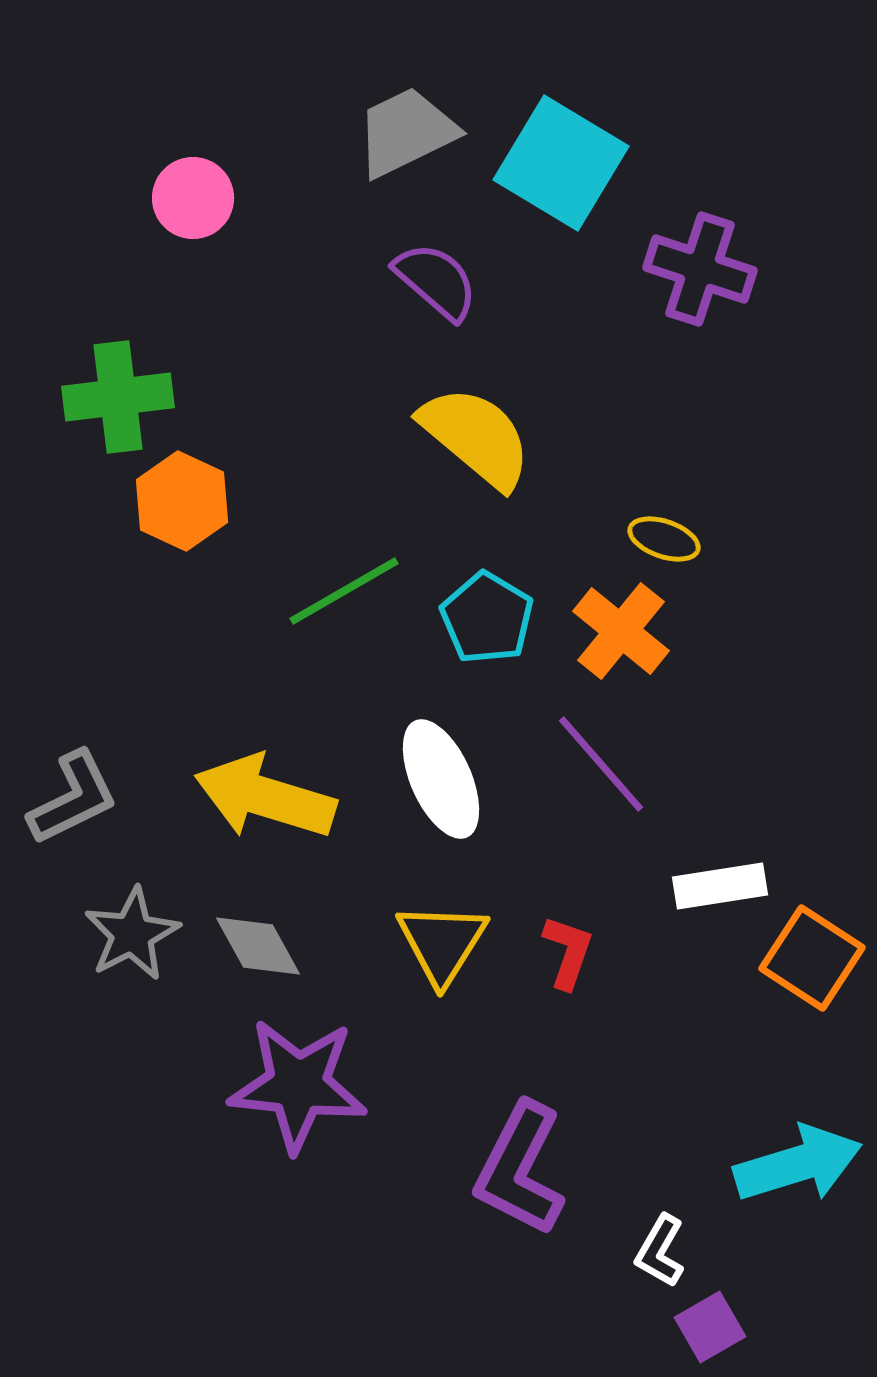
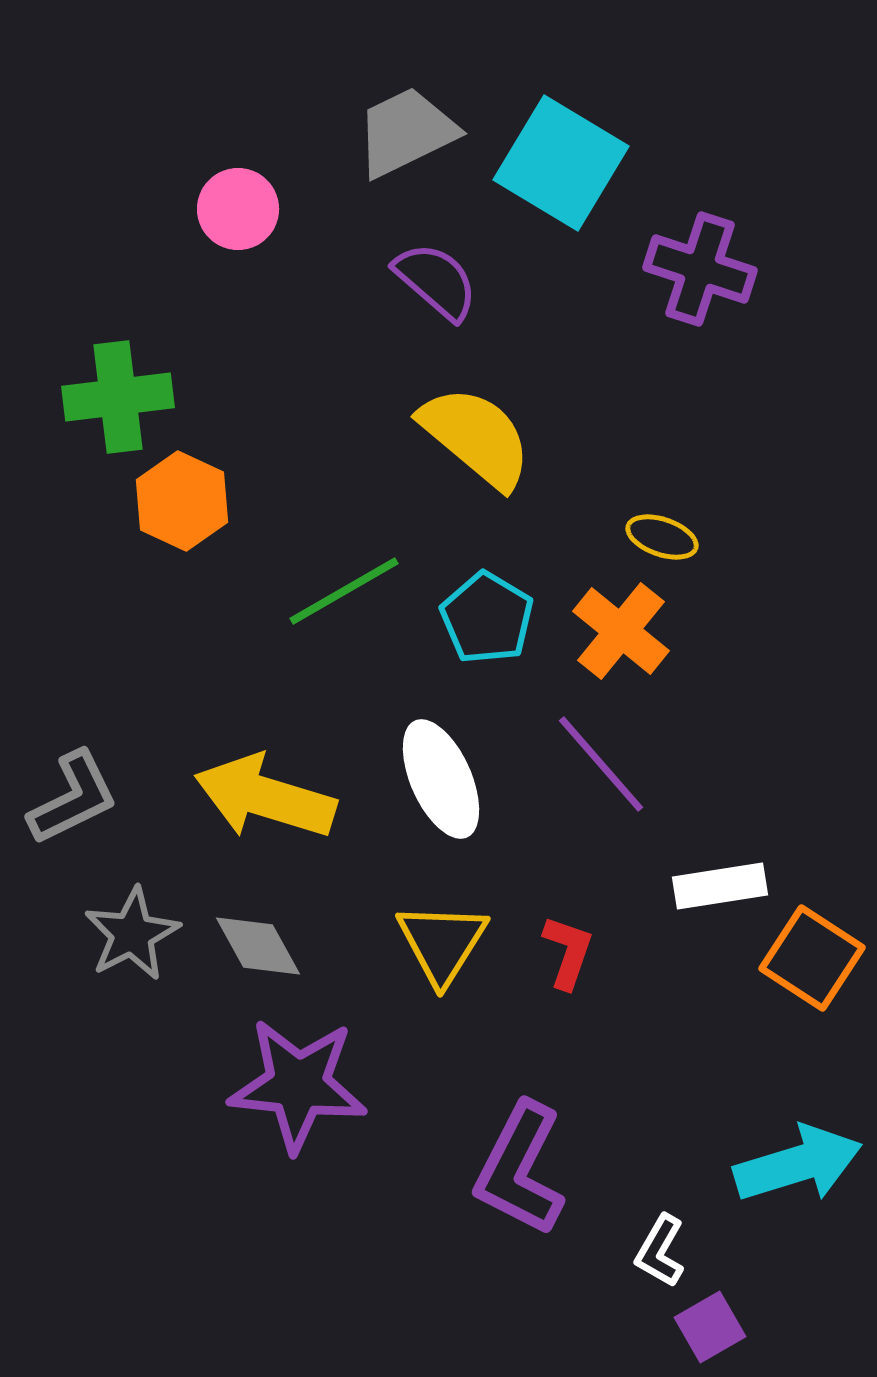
pink circle: moved 45 px right, 11 px down
yellow ellipse: moved 2 px left, 2 px up
